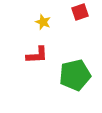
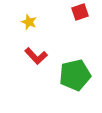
yellow star: moved 14 px left
red L-shape: moved 1 px left, 1 px down; rotated 50 degrees clockwise
